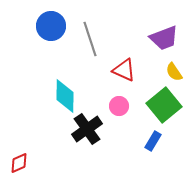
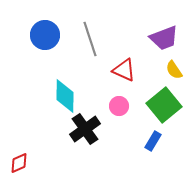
blue circle: moved 6 px left, 9 px down
yellow semicircle: moved 2 px up
black cross: moved 2 px left
